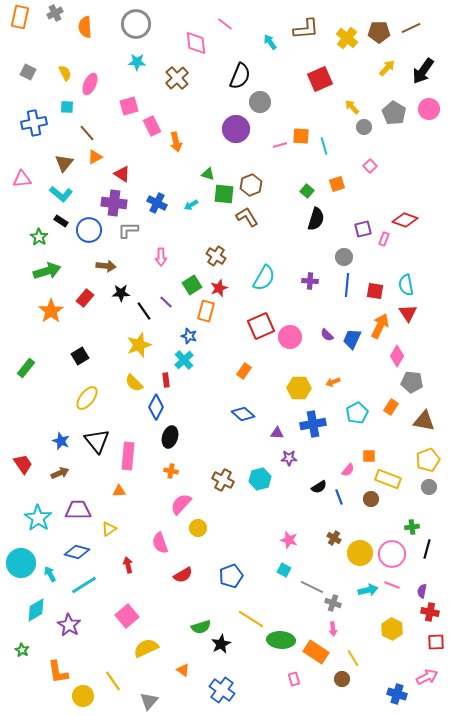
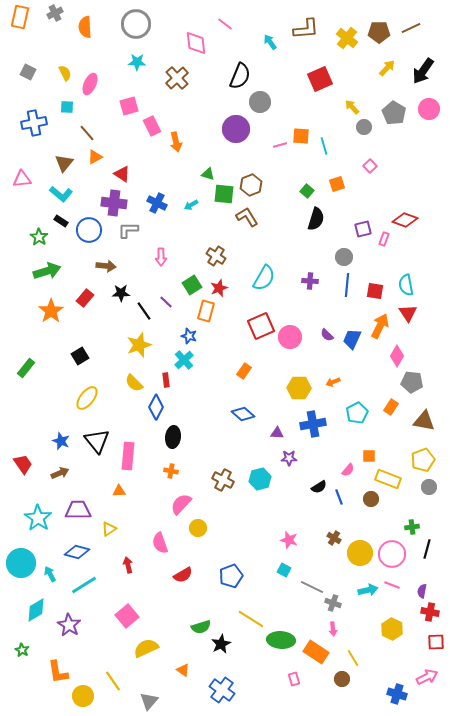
black ellipse at (170, 437): moved 3 px right; rotated 10 degrees counterclockwise
yellow pentagon at (428, 460): moved 5 px left
